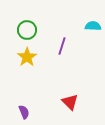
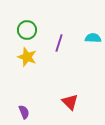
cyan semicircle: moved 12 px down
purple line: moved 3 px left, 3 px up
yellow star: rotated 18 degrees counterclockwise
